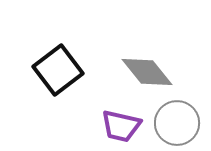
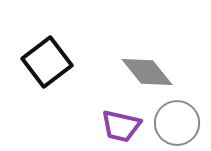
black square: moved 11 px left, 8 px up
